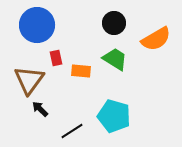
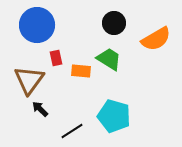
green trapezoid: moved 6 px left
